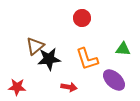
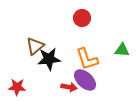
green triangle: moved 1 px left, 1 px down
purple ellipse: moved 29 px left
